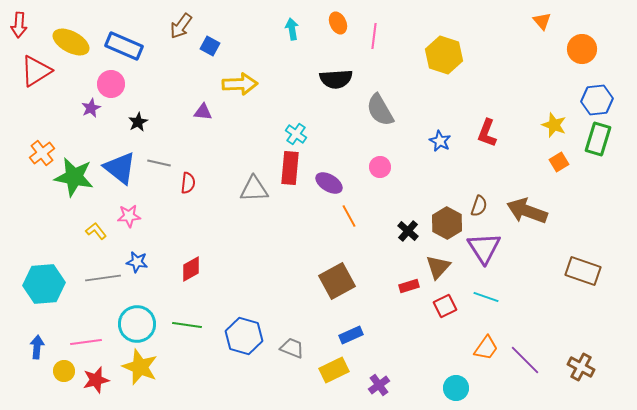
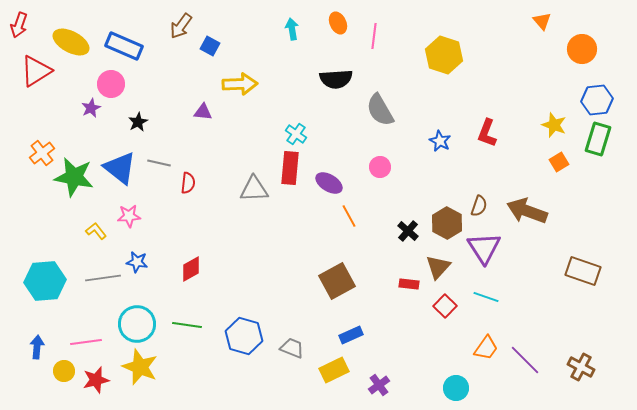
red arrow at (19, 25): rotated 15 degrees clockwise
cyan hexagon at (44, 284): moved 1 px right, 3 px up
red rectangle at (409, 286): moved 2 px up; rotated 24 degrees clockwise
red square at (445, 306): rotated 20 degrees counterclockwise
